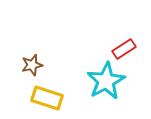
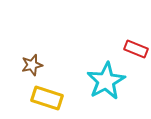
red rectangle: moved 12 px right; rotated 55 degrees clockwise
